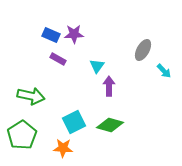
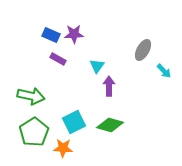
green pentagon: moved 12 px right, 3 px up
